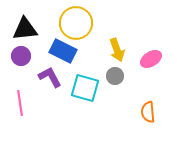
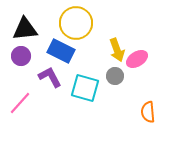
blue rectangle: moved 2 px left
pink ellipse: moved 14 px left
pink line: rotated 50 degrees clockwise
